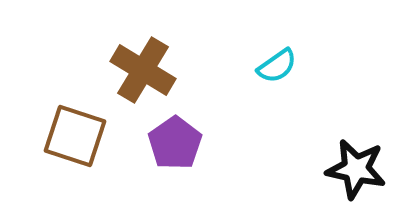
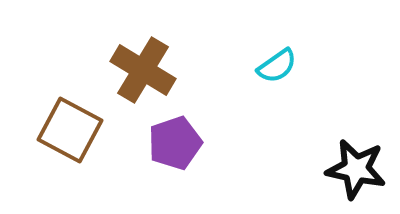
brown square: moved 5 px left, 6 px up; rotated 10 degrees clockwise
purple pentagon: rotated 16 degrees clockwise
